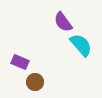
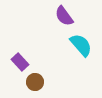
purple semicircle: moved 1 px right, 6 px up
purple rectangle: rotated 24 degrees clockwise
